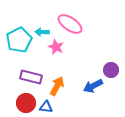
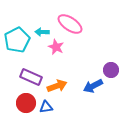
cyan pentagon: moved 2 px left
purple rectangle: rotated 10 degrees clockwise
orange arrow: rotated 42 degrees clockwise
blue triangle: rotated 16 degrees counterclockwise
